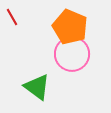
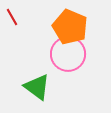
pink circle: moved 4 px left
